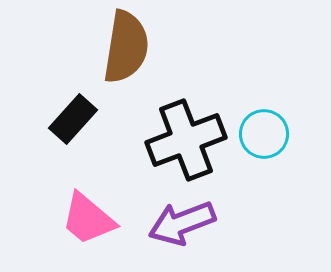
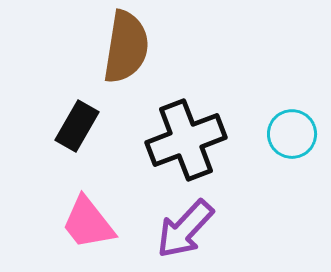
black rectangle: moved 4 px right, 7 px down; rotated 12 degrees counterclockwise
cyan circle: moved 28 px right
pink trapezoid: moved 4 px down; rotated 12 degrees clockwise
purple arrow: moved 3 px right, 6 px down; rotated 26 degrees counterclockwise
